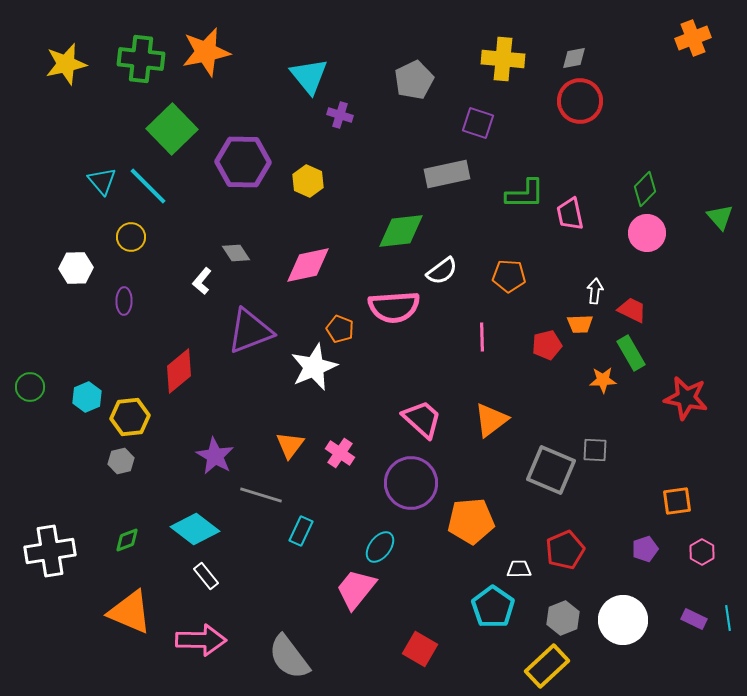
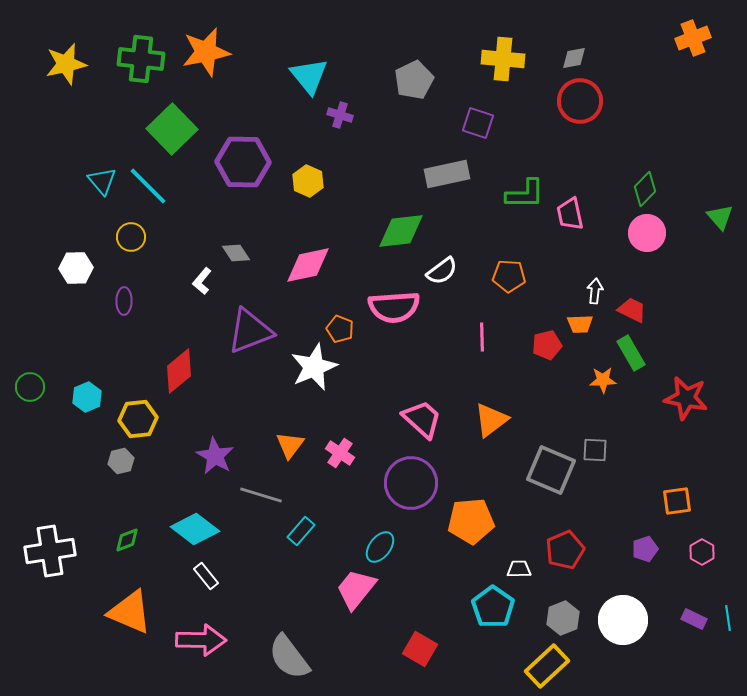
yellow hexagon at (130, 417): moved 8 px right, 2 px down
cyan rectangle at (301, 531): rotated 16 degrees clockwise
